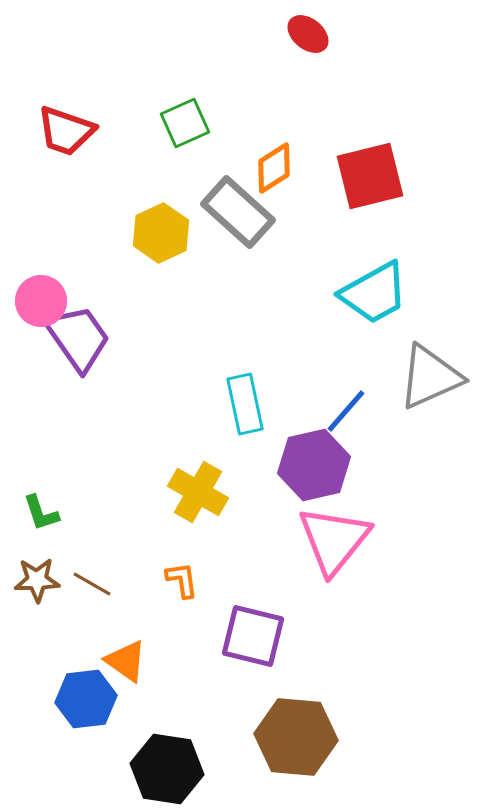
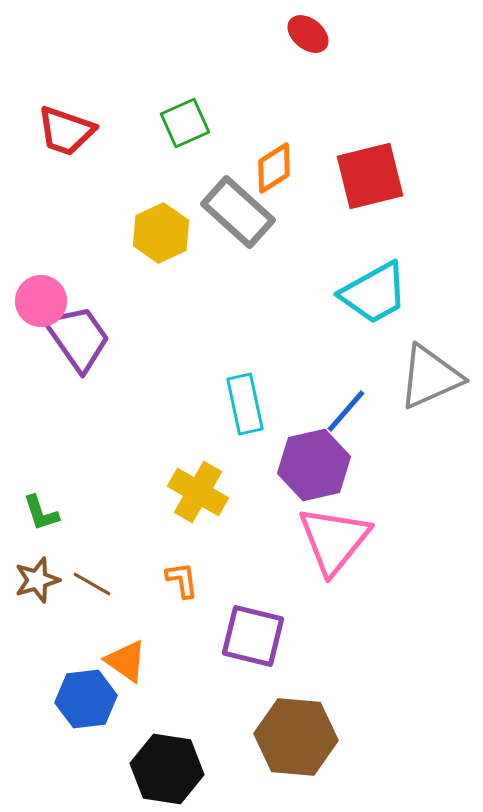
brown star: rotated 15 degrees counterclockwise
